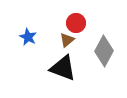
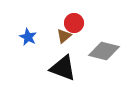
red circle: moved 2 px left
brown triangle: moved 3 px left, 4 px up
gray diamond: rotated 76 degrees clockwise
